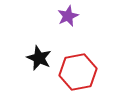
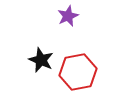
black star: moved 2 px right, 2 px down
